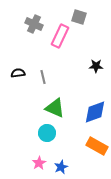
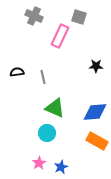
gray cross: moved 8 px up
black semicircle: moved 1 px left, 1 px up
blue diamond: rotated 15 degrees clockwise
orange rectangle: moved 5 px up
